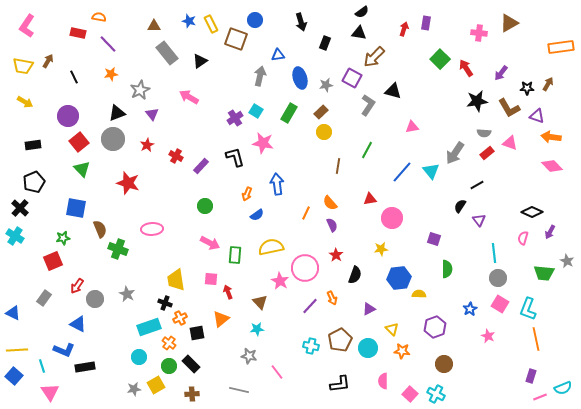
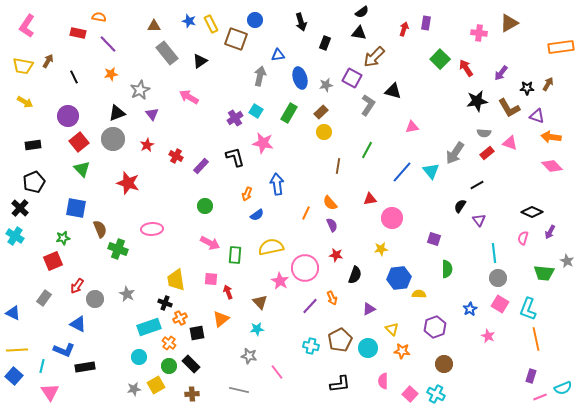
red star at (336, 255): rotated 24 degrees counterclockwise
cyan line at (42, 366): rotated 32 degrees clockwise
